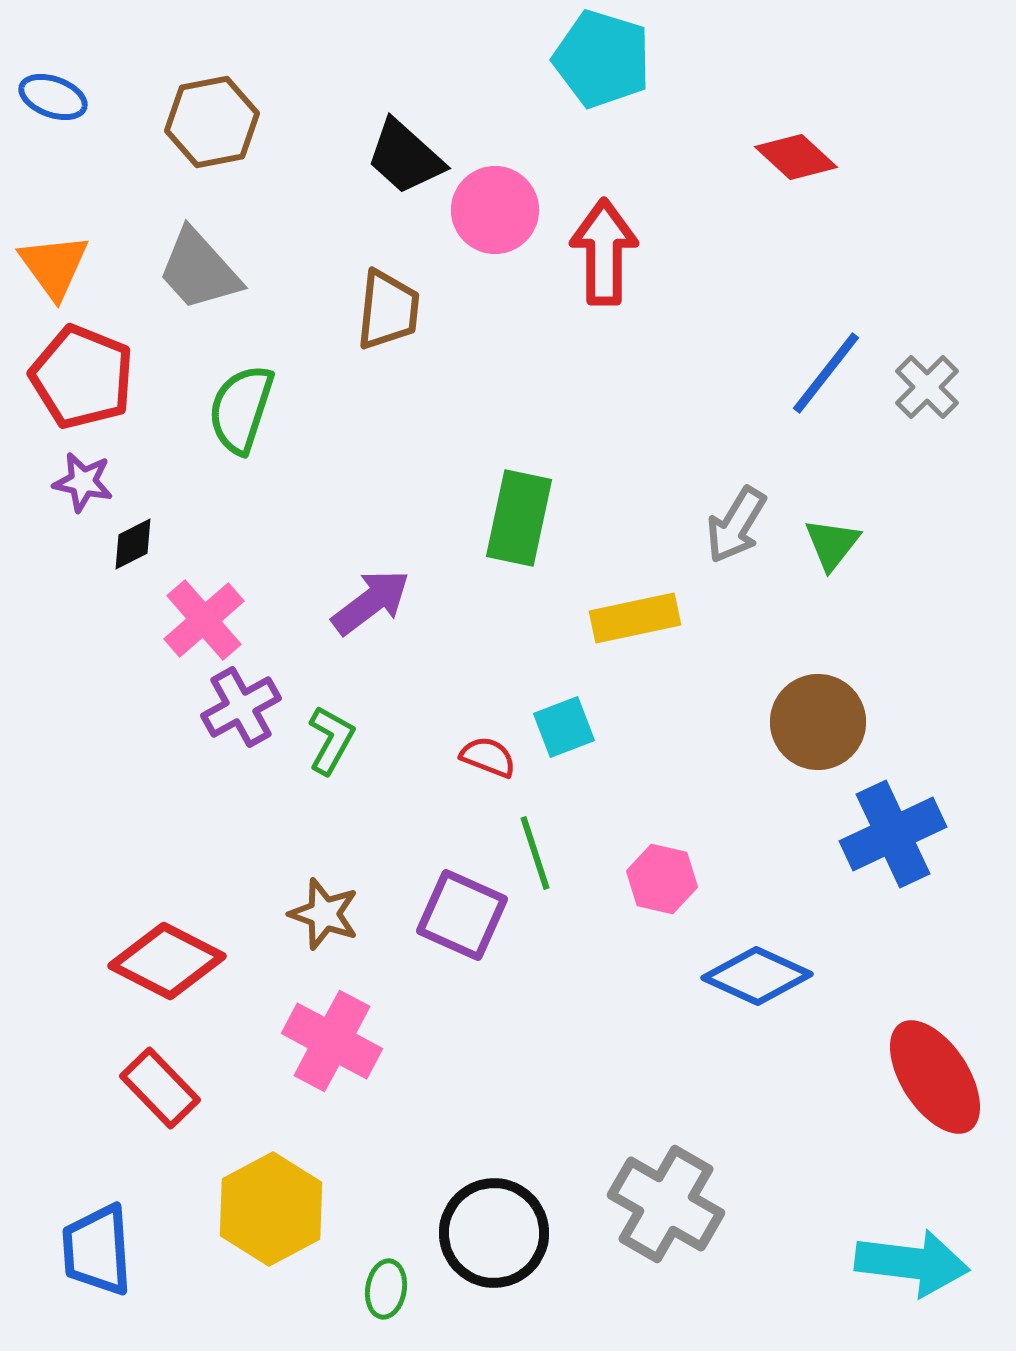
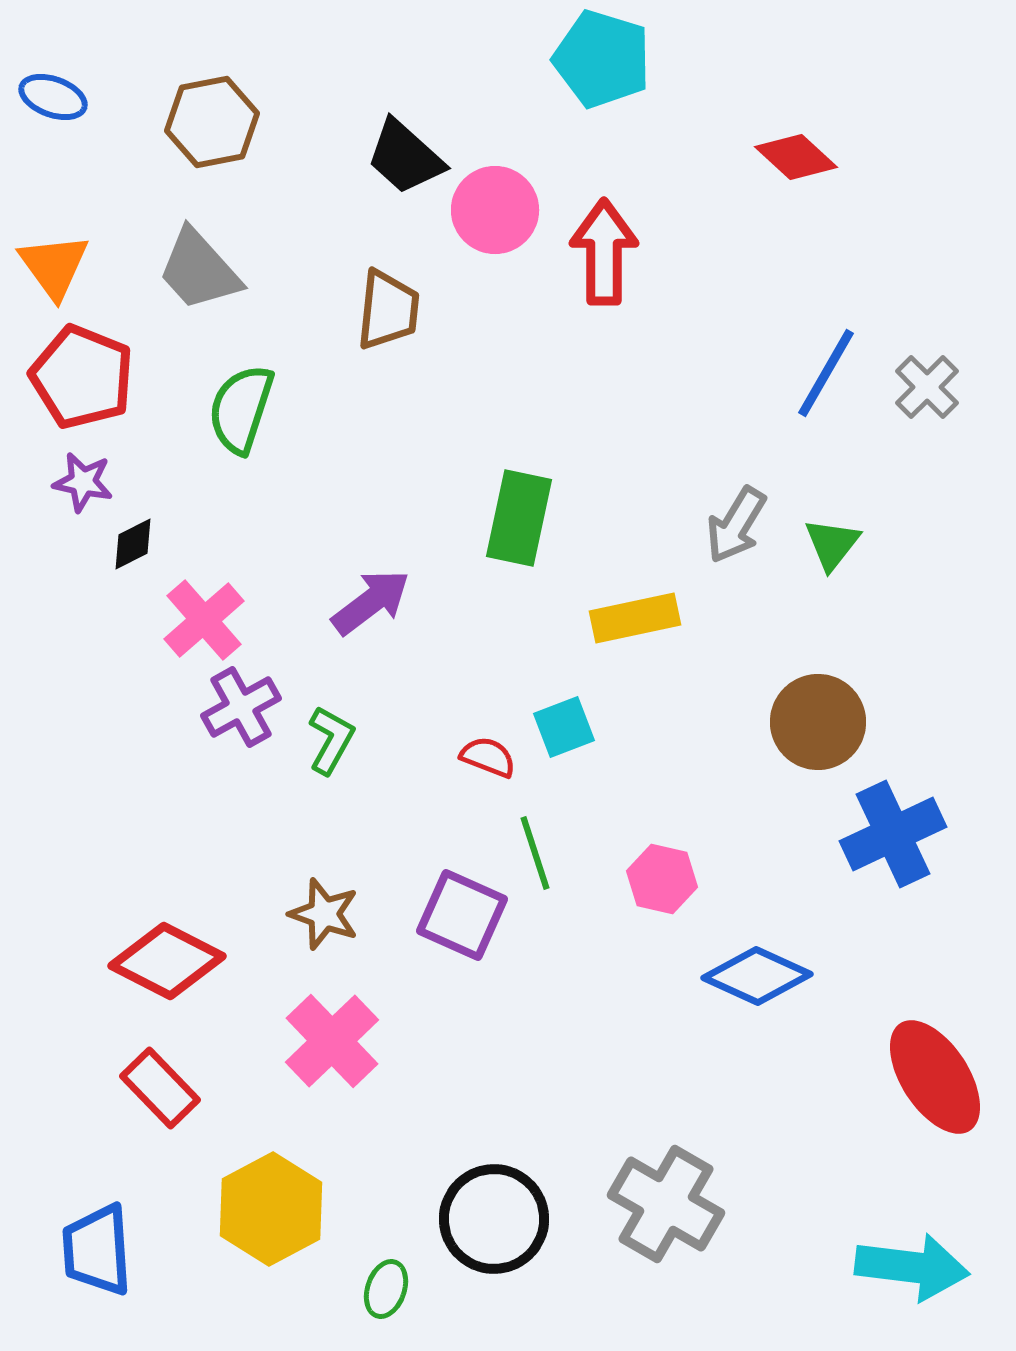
blue line at (826, 373): rotated 8 degrees counterclockwise
pink cross at (332, 1041): rotated 18 degrees clockwise
black circle at (494, 1233): moved 14 px up
cyan arrow at (912, 1263): moved 4 px down
green ellipse at (386, 1289): rotated 10 degrees clockwise
